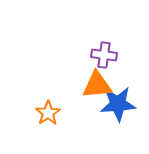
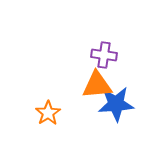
blue star: moved 2 px left
